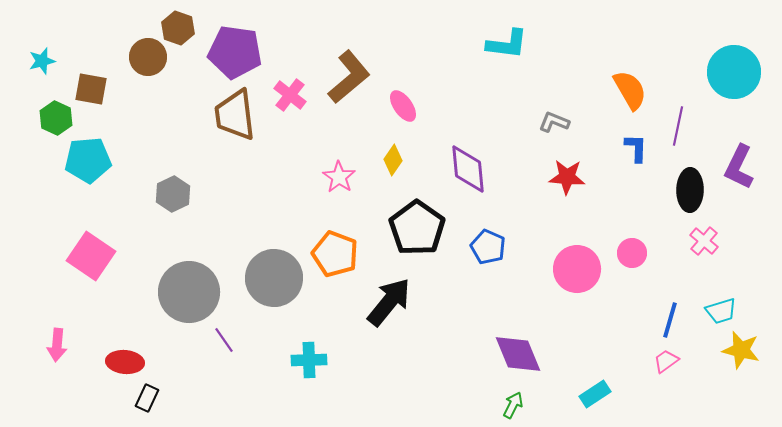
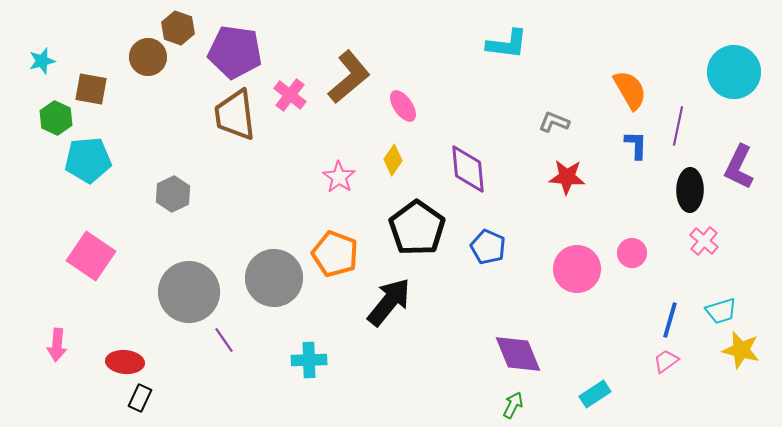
blue L-shape at (636, 148): moved 3 px up
black rectangle at (147, 398): moved 7 px left
